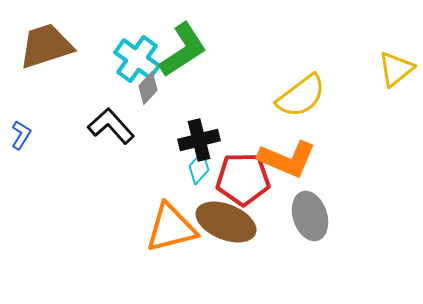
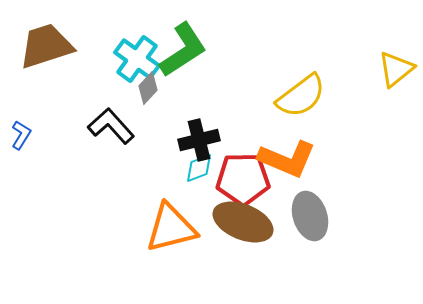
cyan diamond: rotated 28 degrees clockwise
brown ellipse: moved 17 px right
